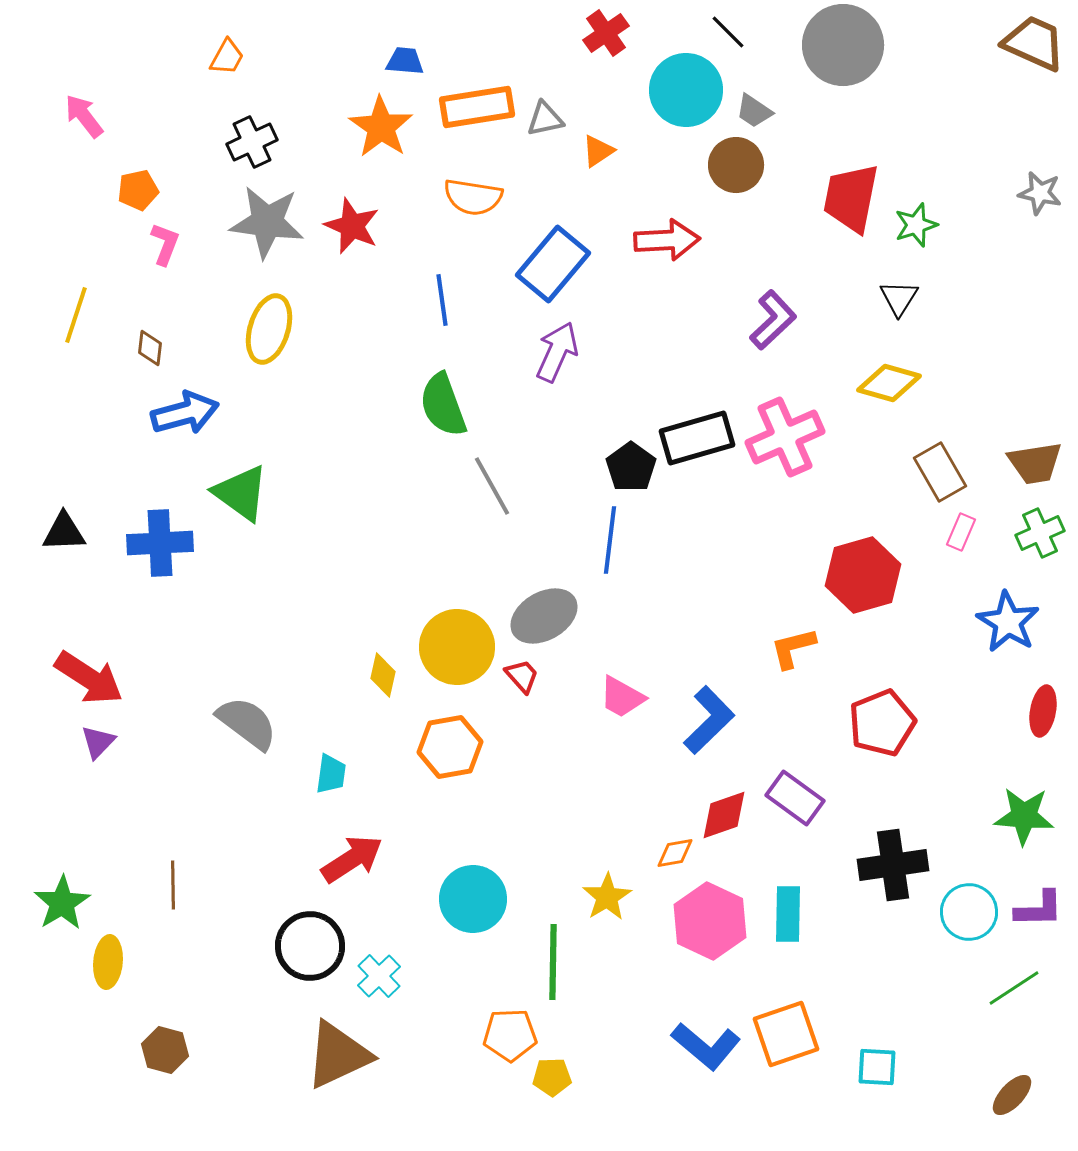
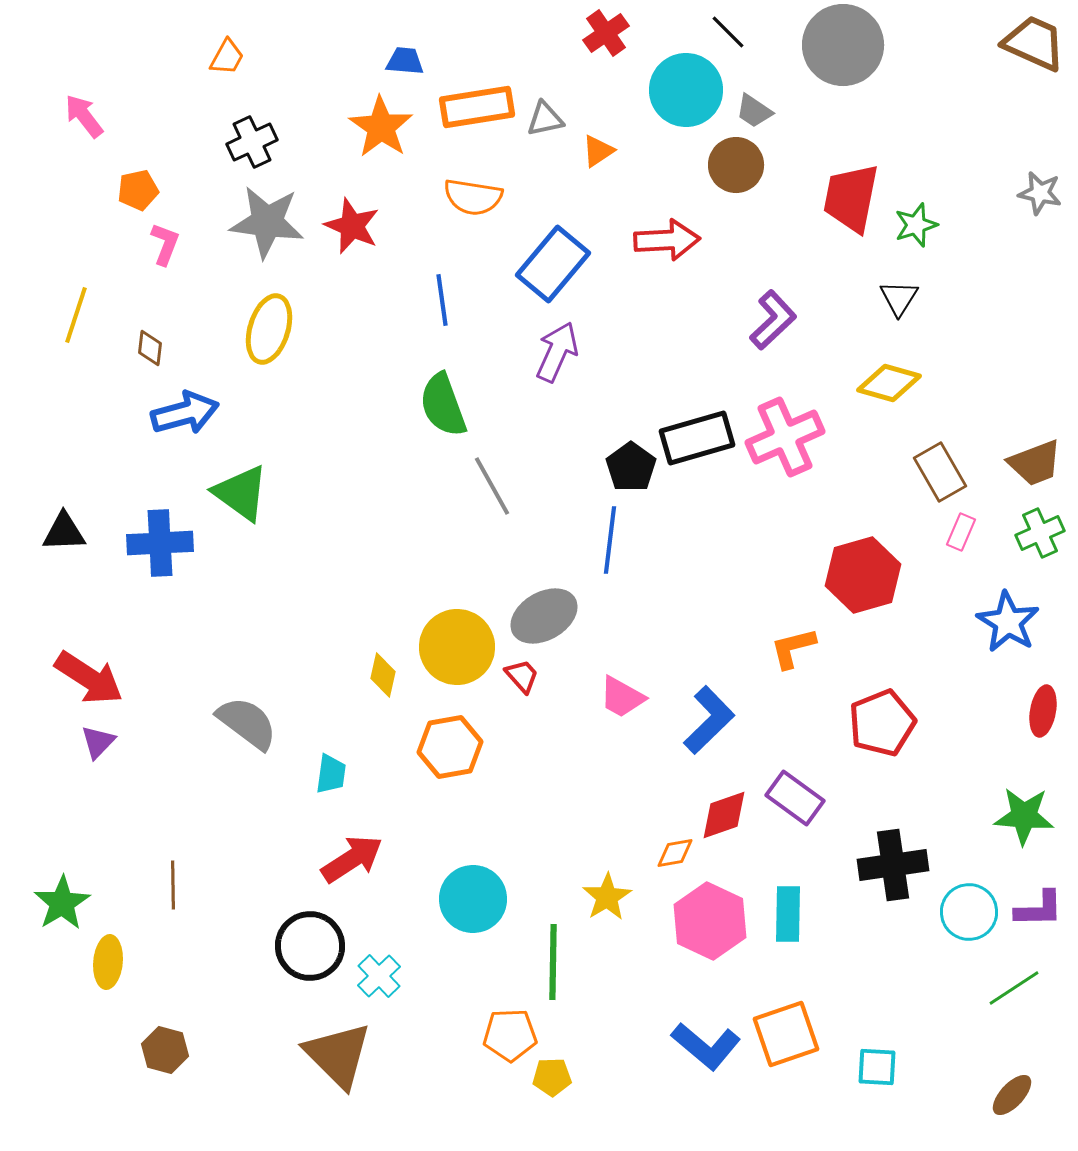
brown trapezoid at (1035, 463): rotated 12 degrees counterclockwise
brown triangle at (338, 1055): rotated 50 degrees counterclockwise
